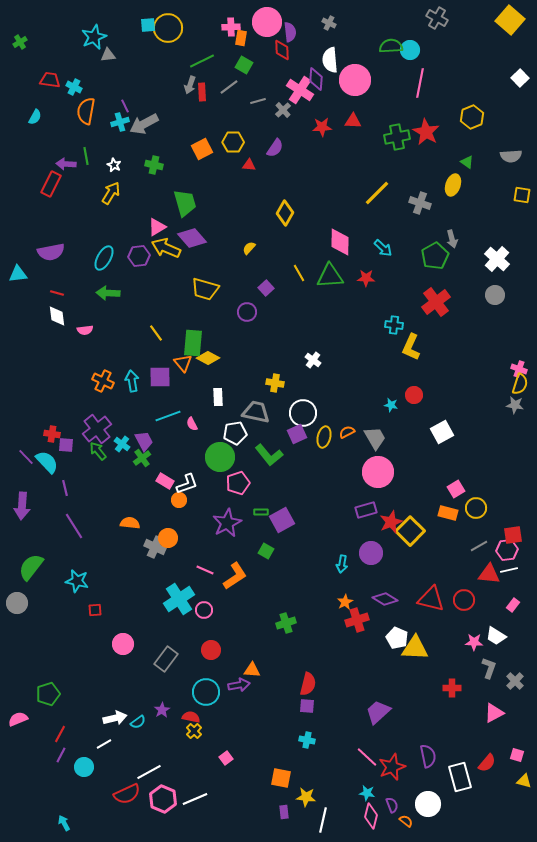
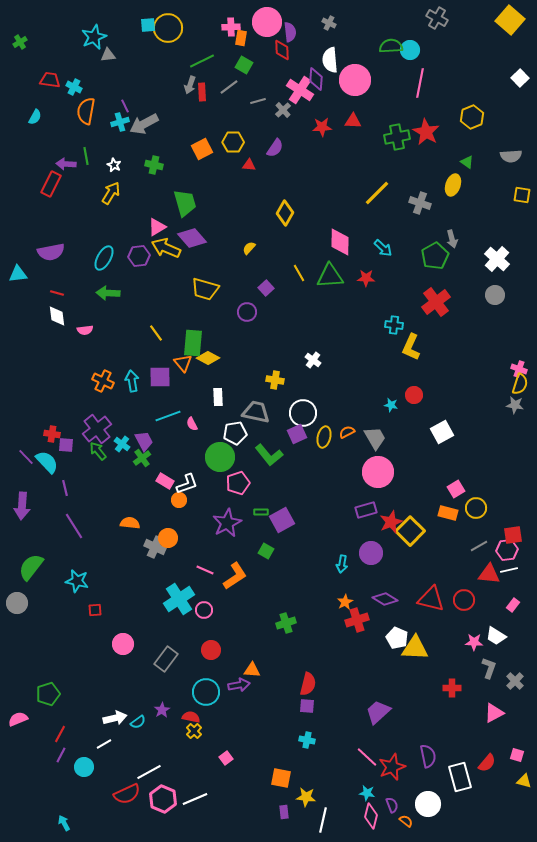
yellow cross at (275, 383): moved 3 px up
